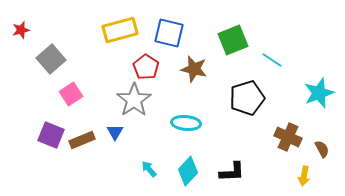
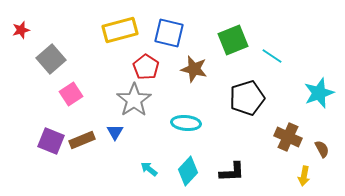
cyan line: moved 4 px up
purple square: moved 6 px down
cyan arrow: rotated 12 degrees counterclockwise
